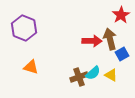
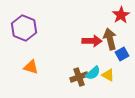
yellow triangle: moved 3 px left
